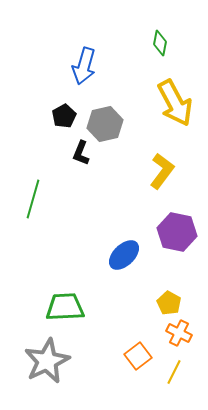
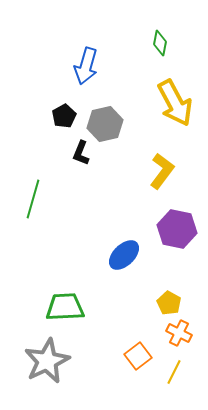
blue arrow: moved 2 px right
purple hexagon: moved 3 px up
